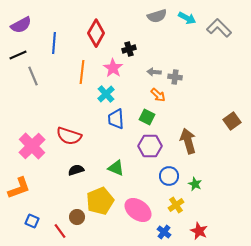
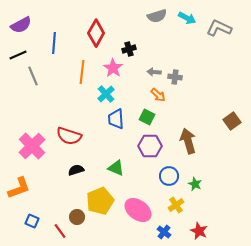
gray L-shape: rotated 20 degrees counterclockwise
